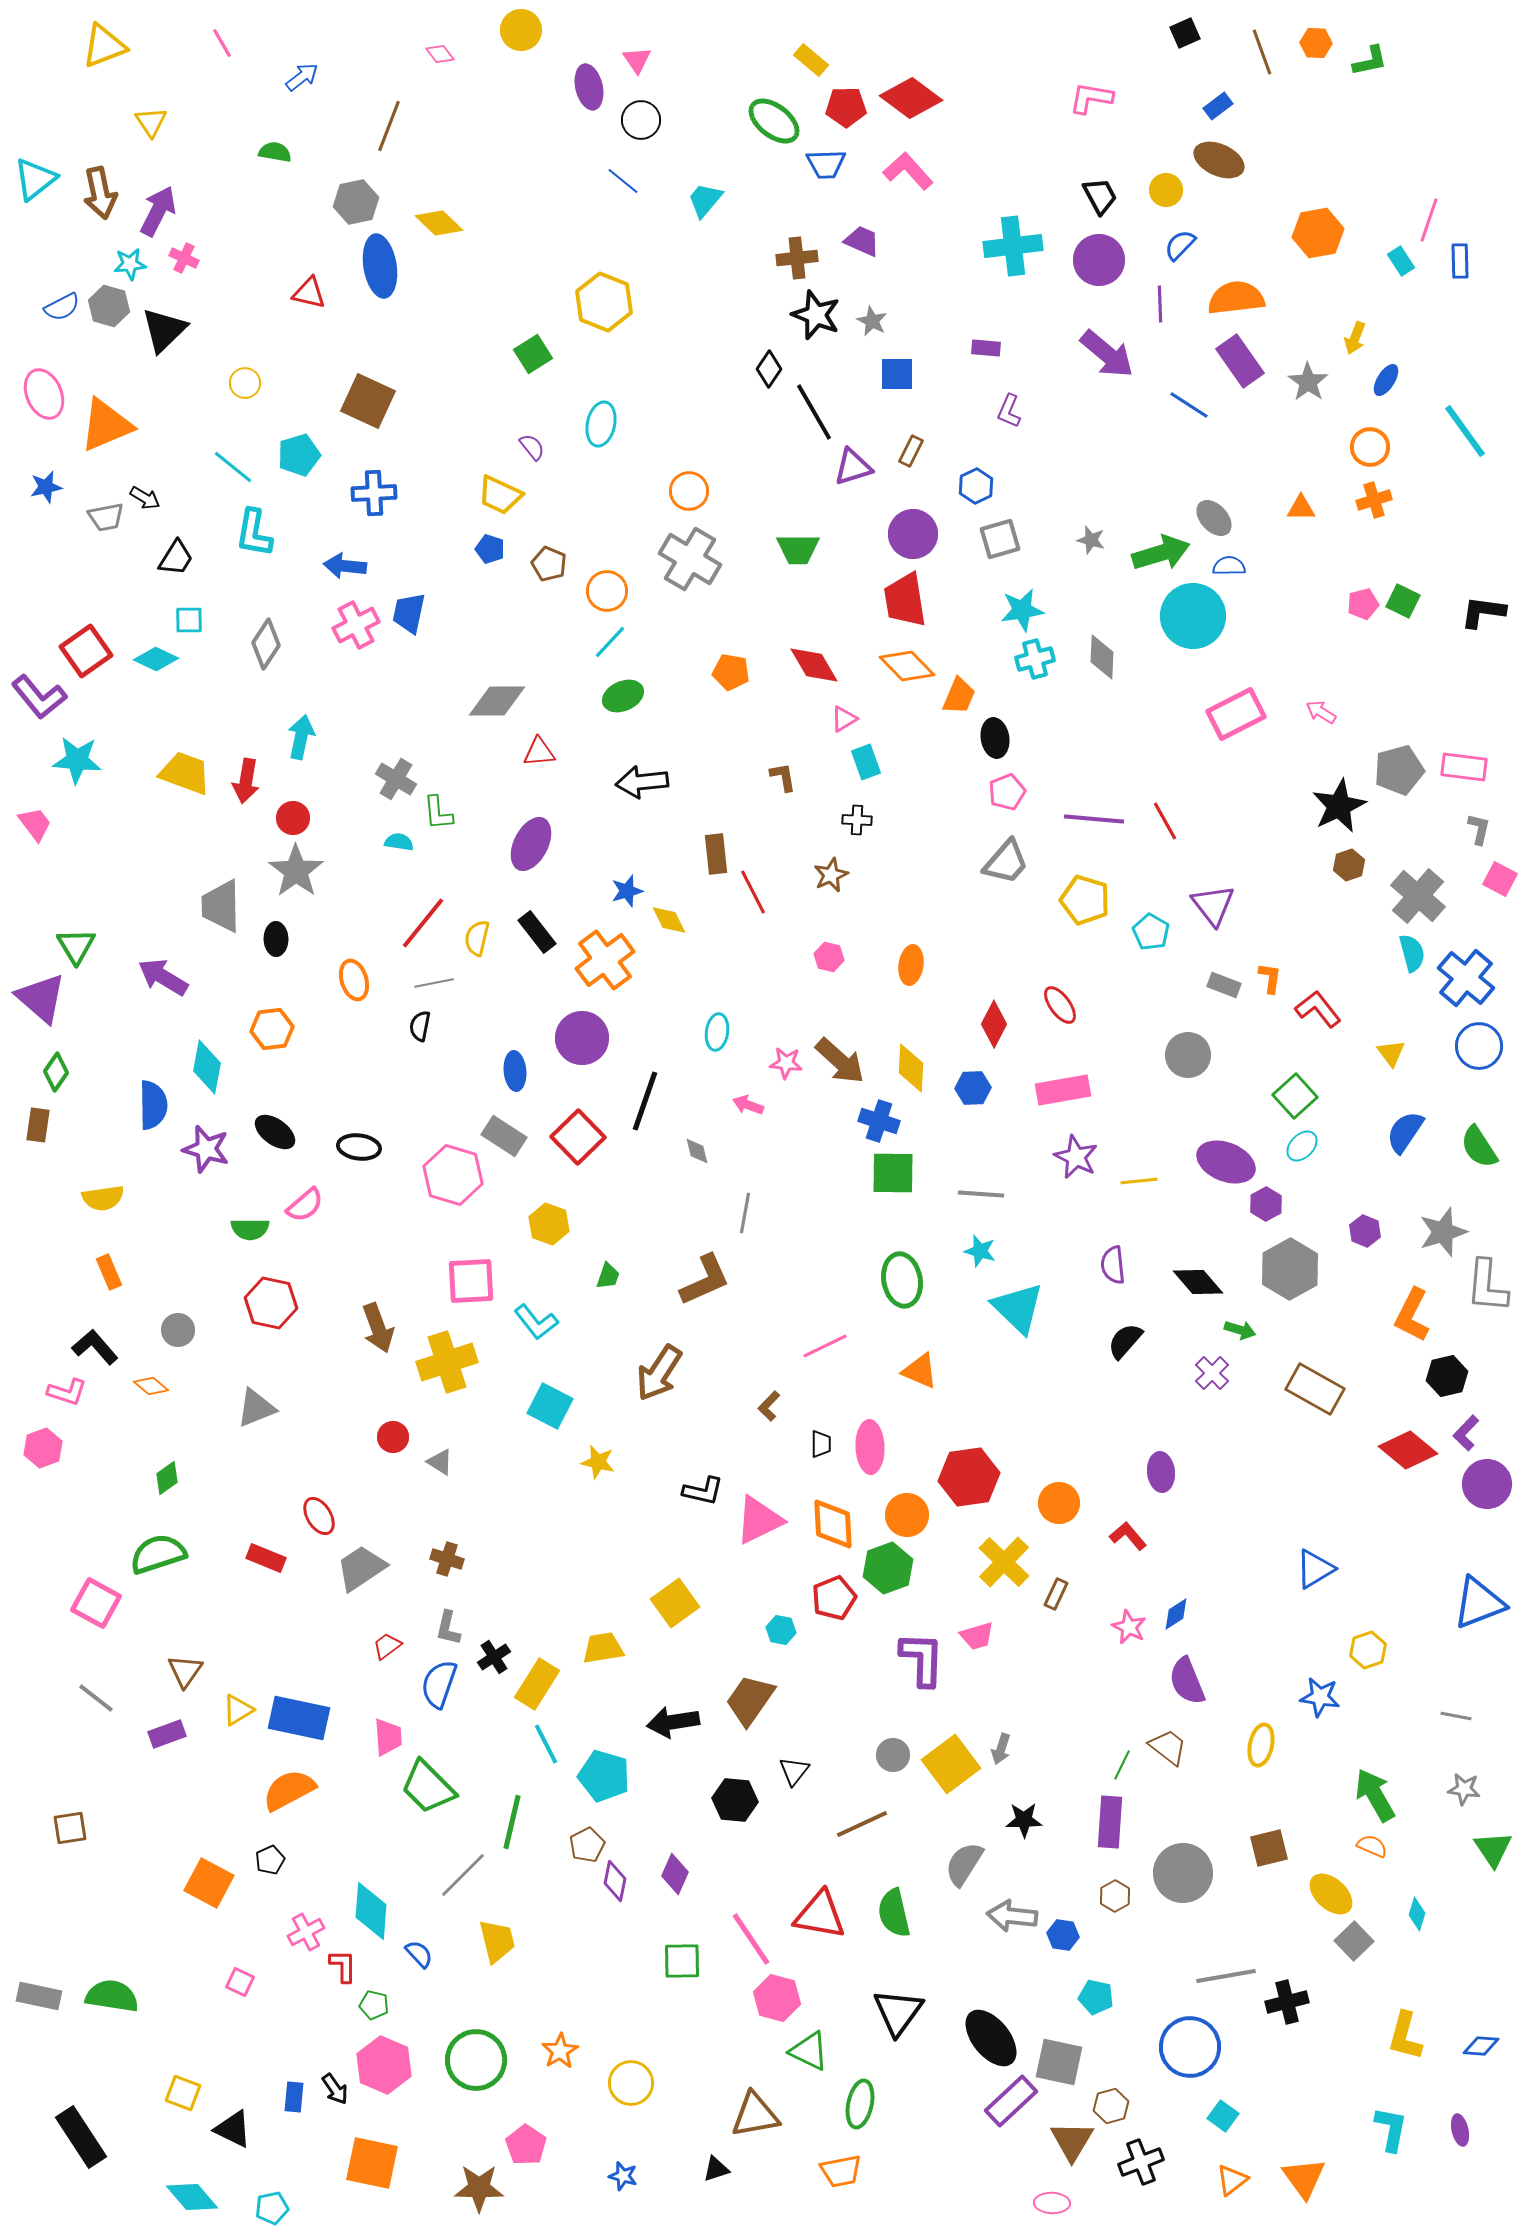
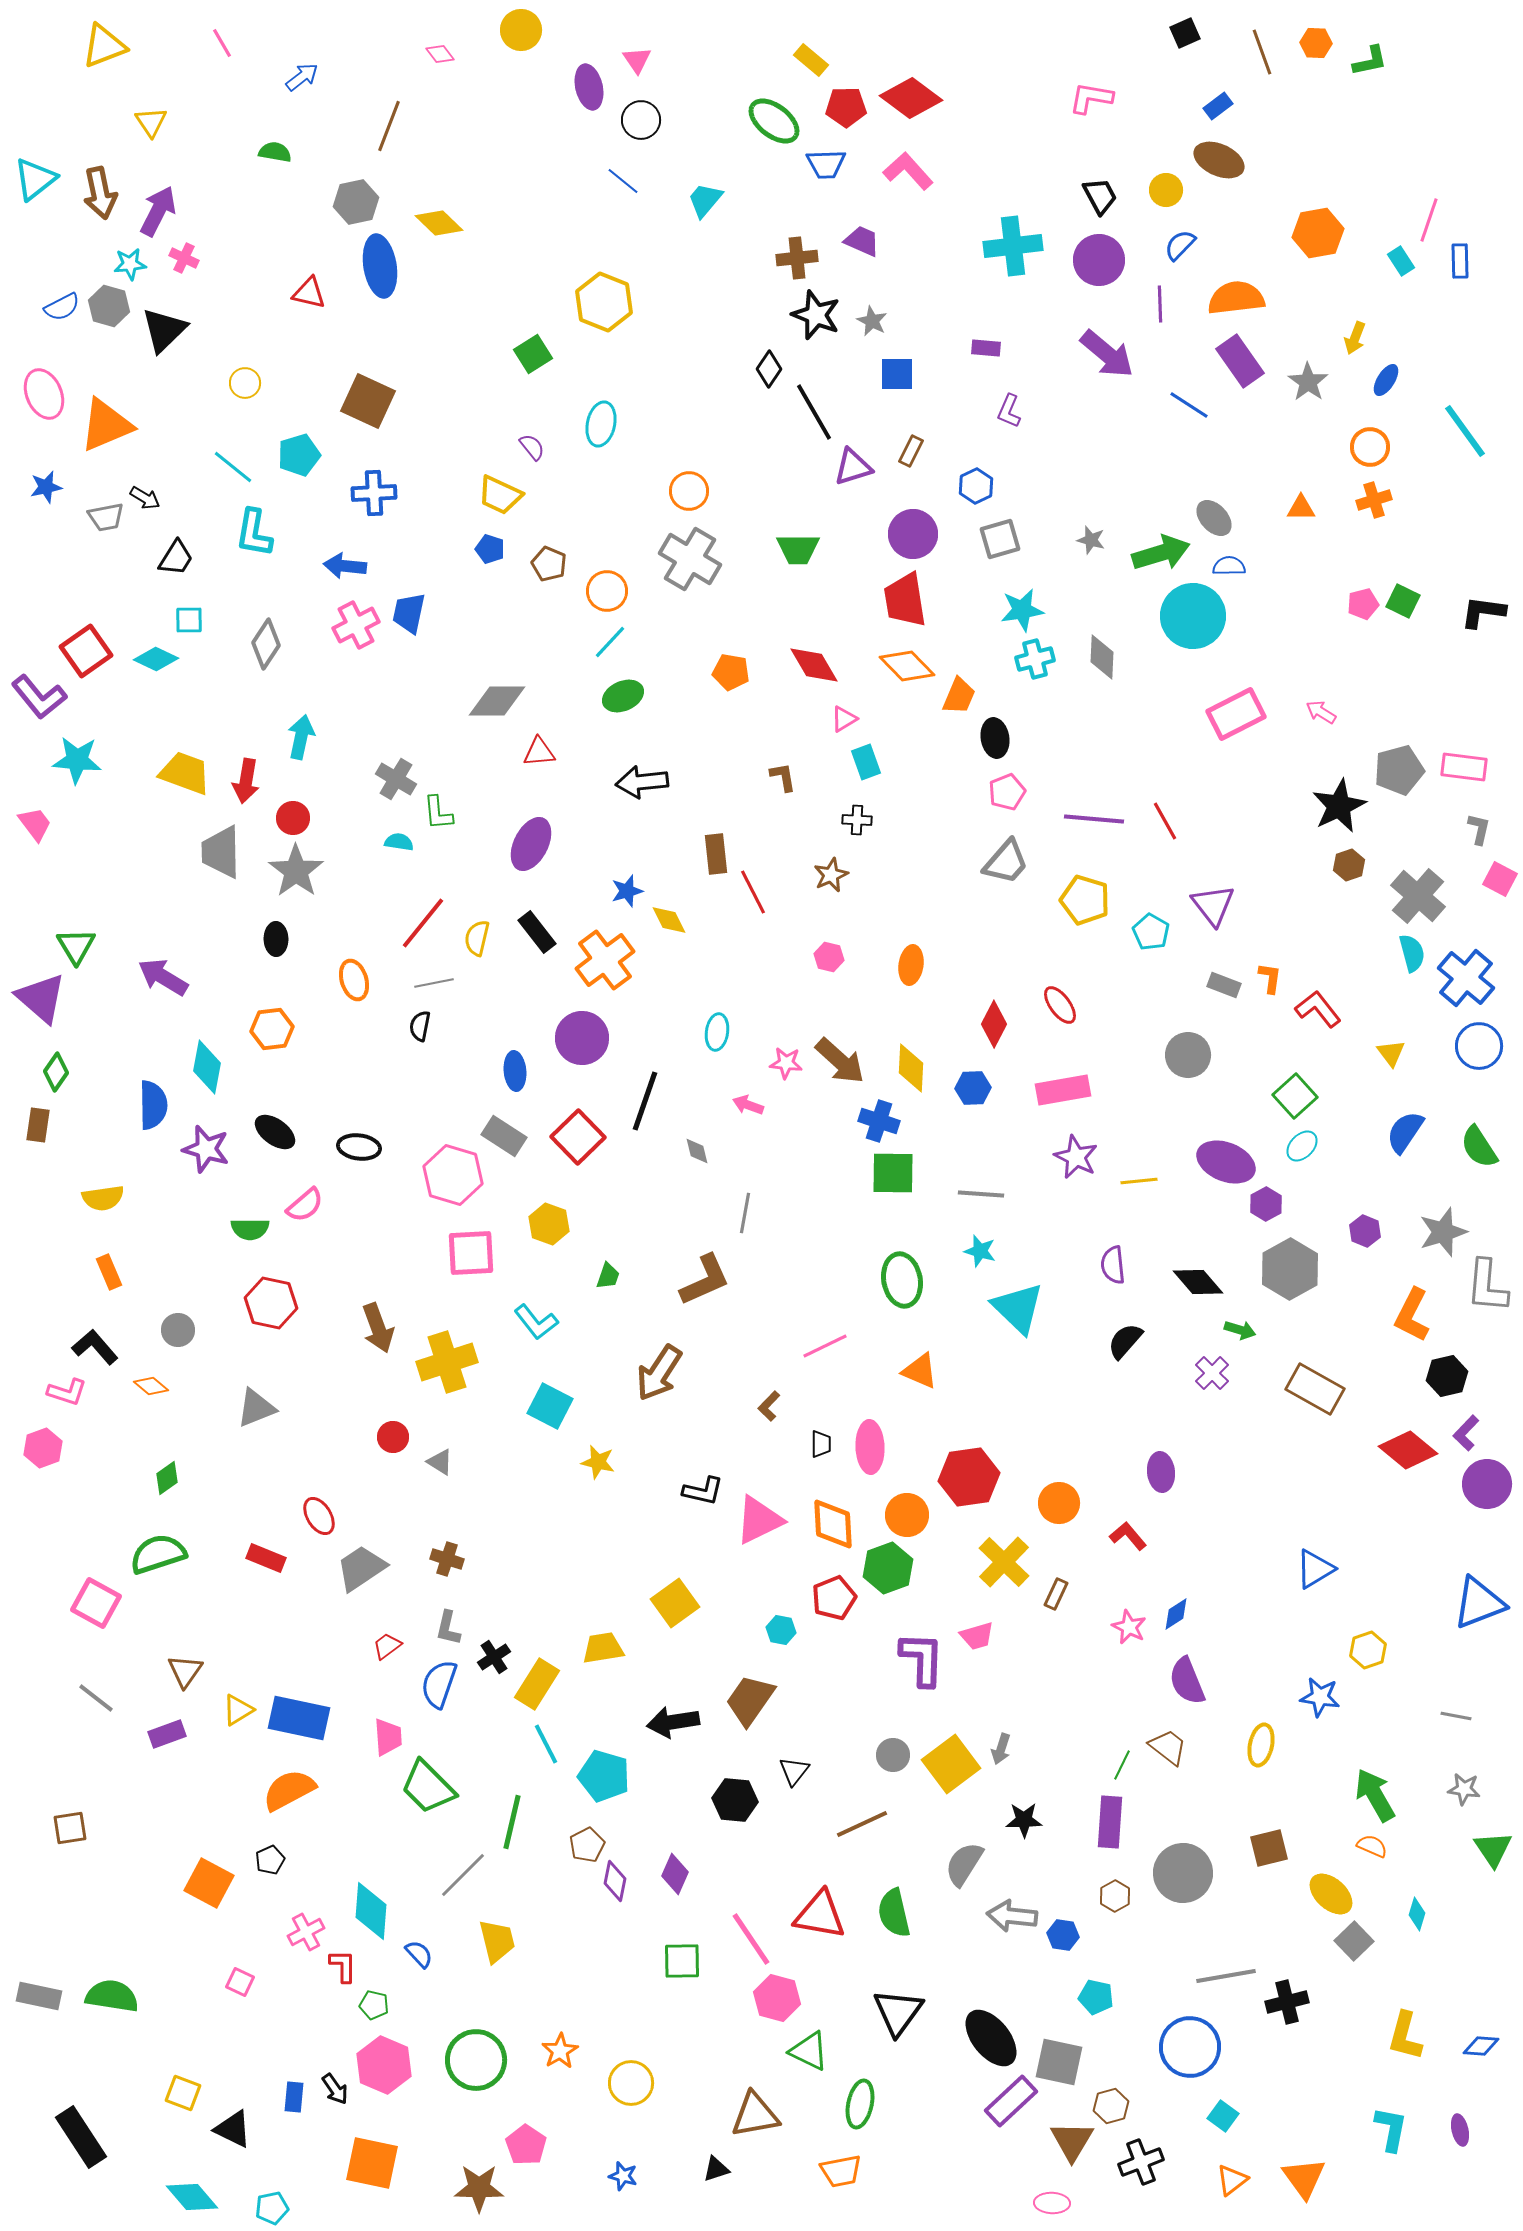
gray trapezoid at (221, 906): moved 54 px up
pink square at (471, 1281): moved 28 px up
